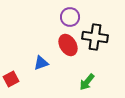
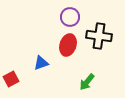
black cross: moved 4 px right, 1 px up
red ellipse: rotated 50 degrees clockwise
